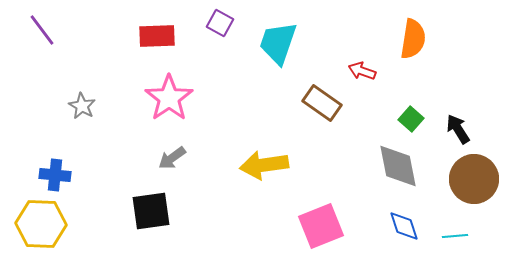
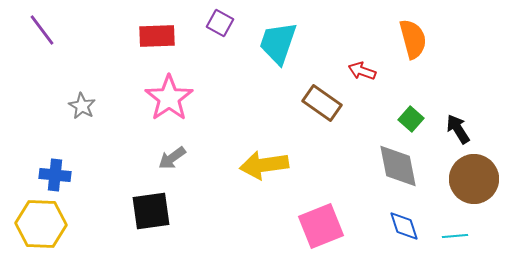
orange semicircle: rotated 24 degrees counterclockwise
